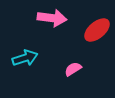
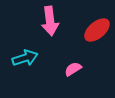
pink arrow: moved 2 px left, 3 px down; rotated 76 degrees clockwise
